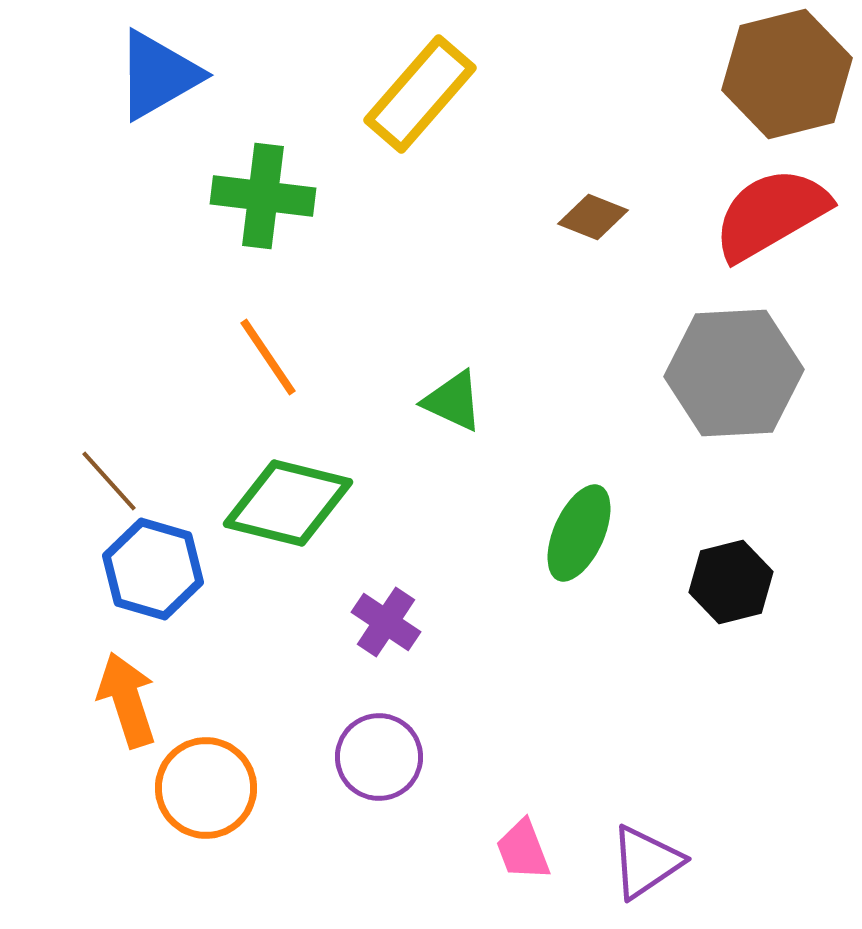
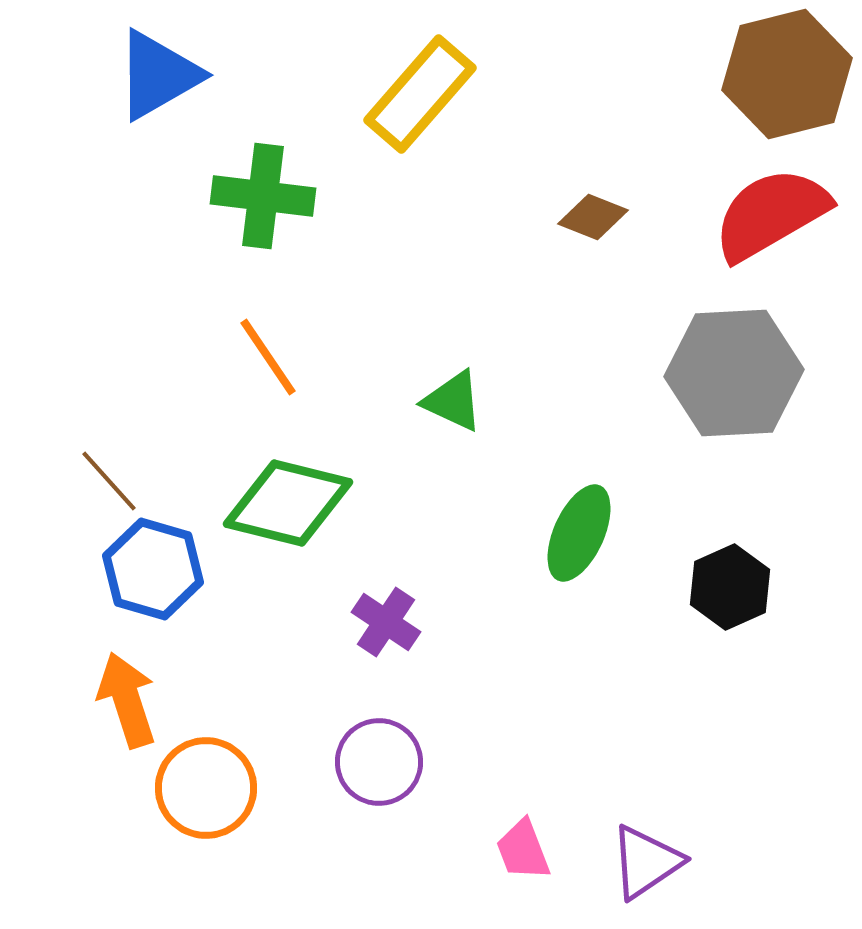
black hexagon: moved 1 px left, 5 px down; rotated 10 degrees counterclockwise
purple circle: moved 5 px down
